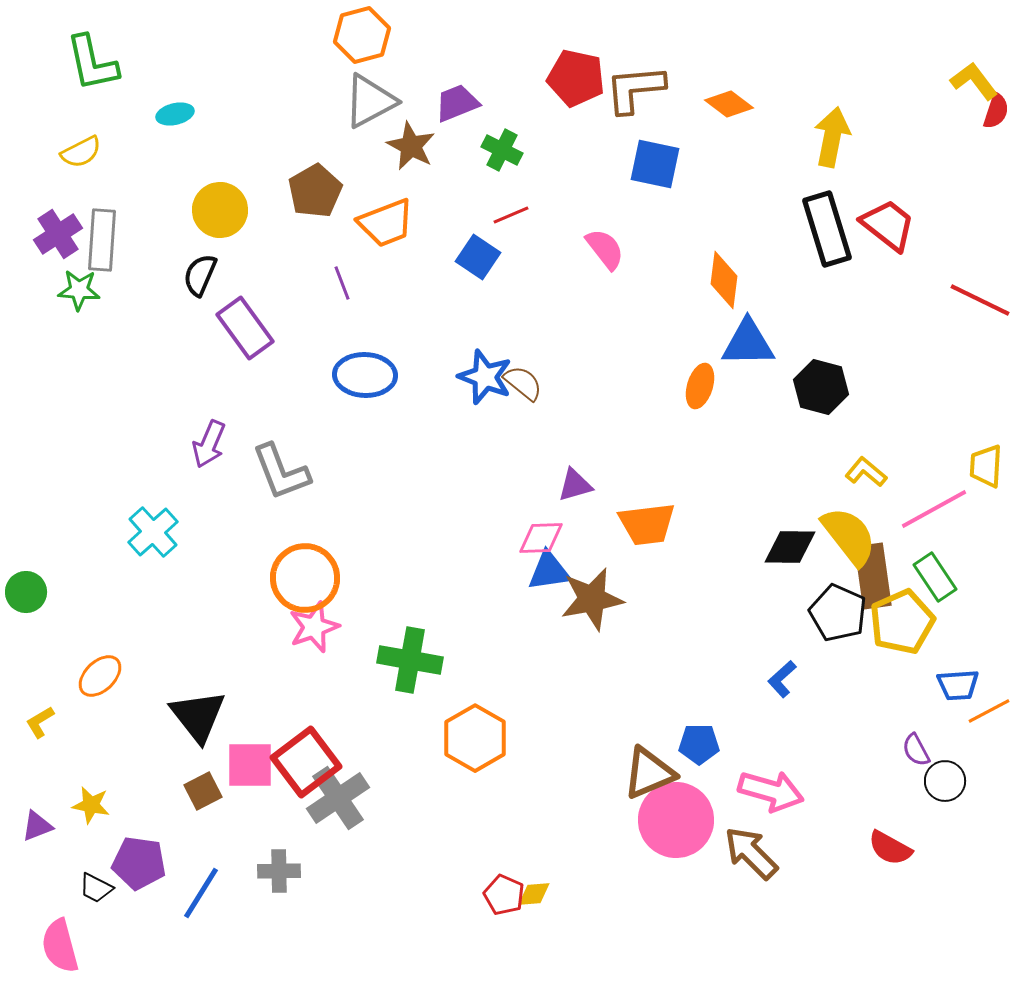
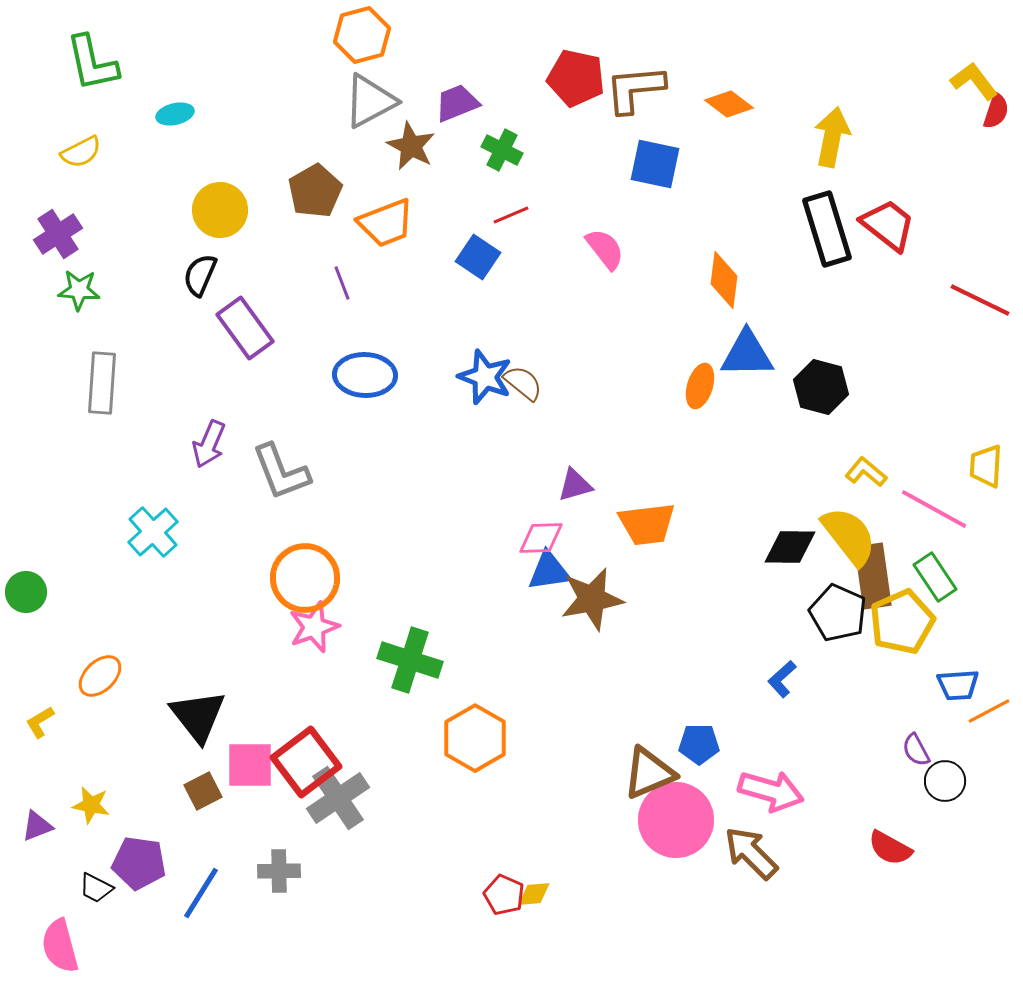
gray rectangle at (102, 240): moved 143 px down
blue triangle at (748, 343): moved 1 px left, 11 px down
pink line at (934, 509): rotated 58 degrees clockwise
green cross at (410, 660): rotated 8 degrees clockwise
